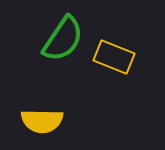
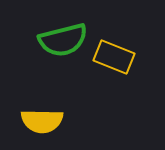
green semicircle: moved 1 px down; rotated 42 degrees clockwise
